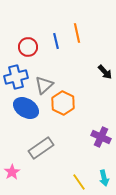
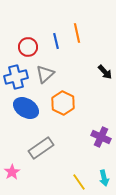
gray triangle: moved 1 px right, 11 px up
